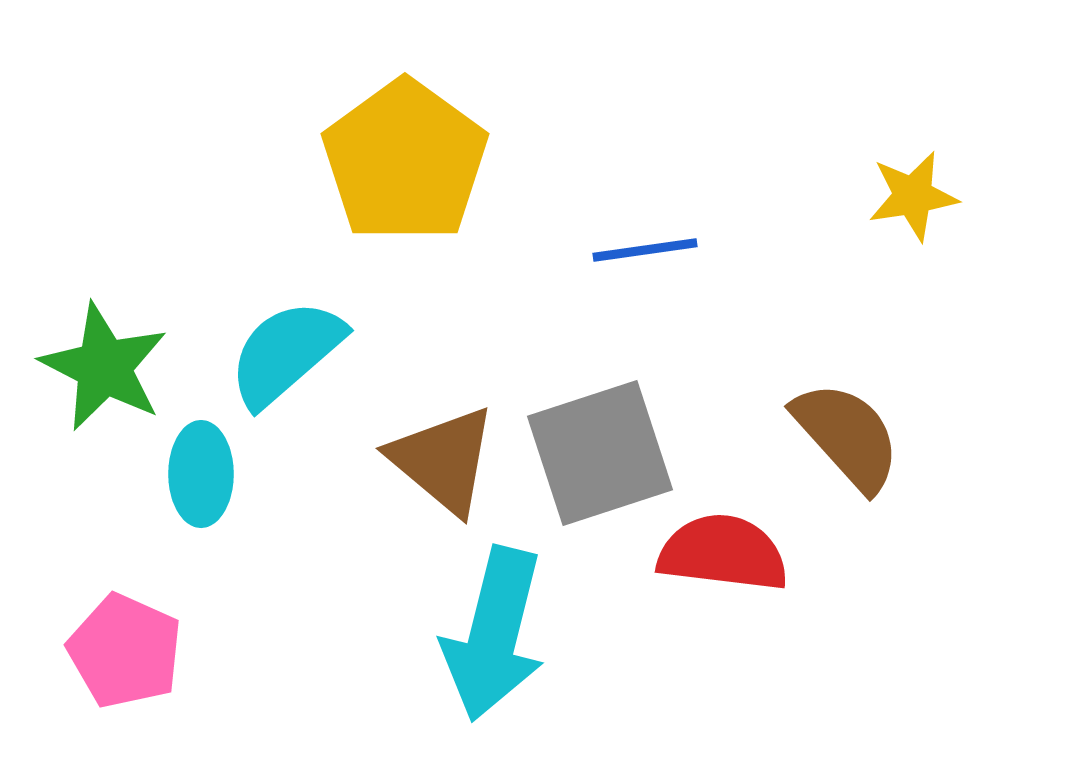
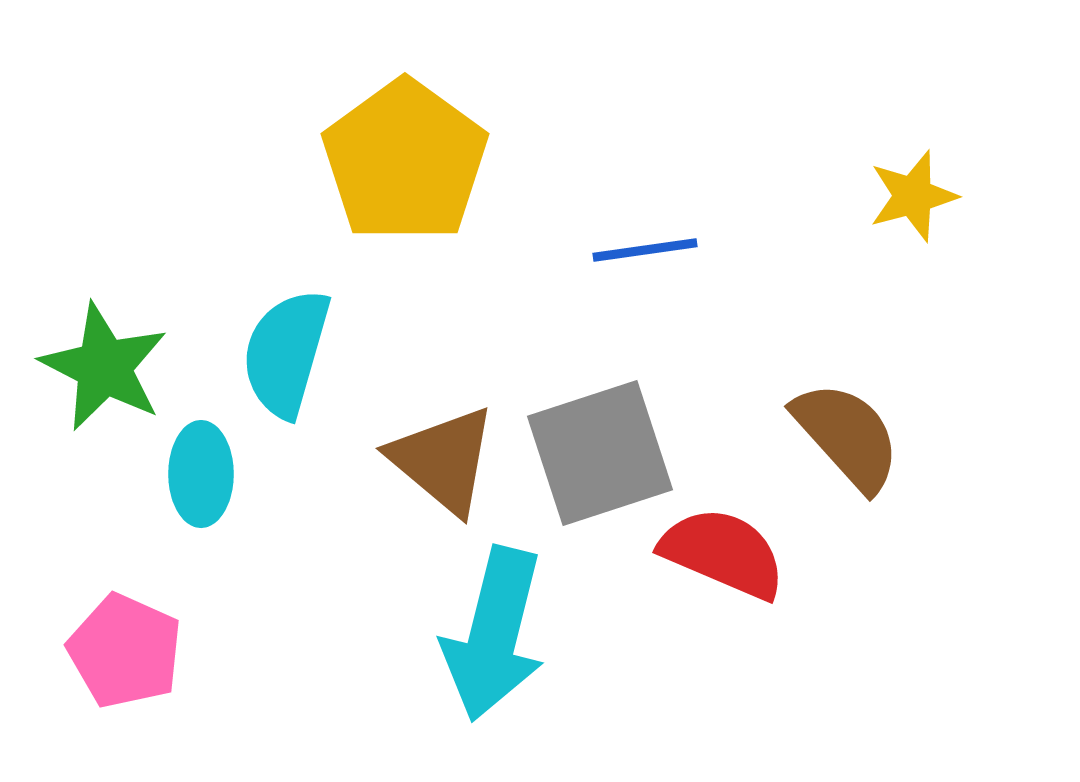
yellow star: rotated 6 degrees counterclockwise
cyan semicircle: rotated 33 degrees counterclockwise
red semicircle: rotated 16 degrees clockwise
